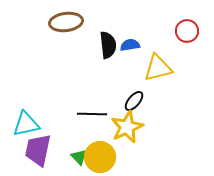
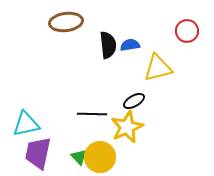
black ellipse: rotated 20 degrees clockwise
purple trapezoid: moved 3 px down
